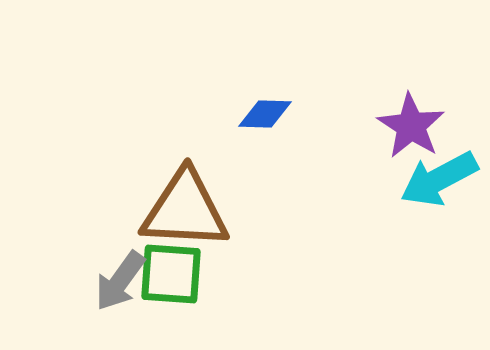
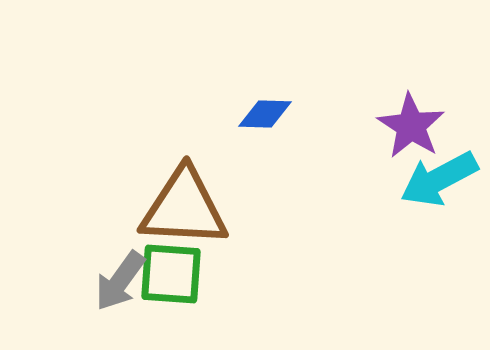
brown triangle: moved 1 px left, 2 px up
